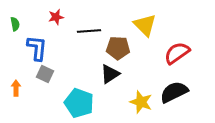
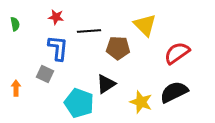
red star: rotated 21 degrees clockwise
blue L-shape: moved 21 px right
black triangle: moved 4 px left, 10 px down
